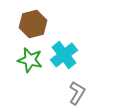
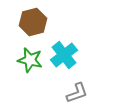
brown hexagon: moved 2 px up
gray L-shape: rotated 40 degrees clockwise
